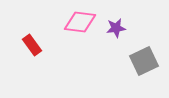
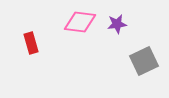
purple star: moved 1 px right, 4 px up
red rectangle: moved 1 px left, 2 px up; rotated 20 degrees clockwise
